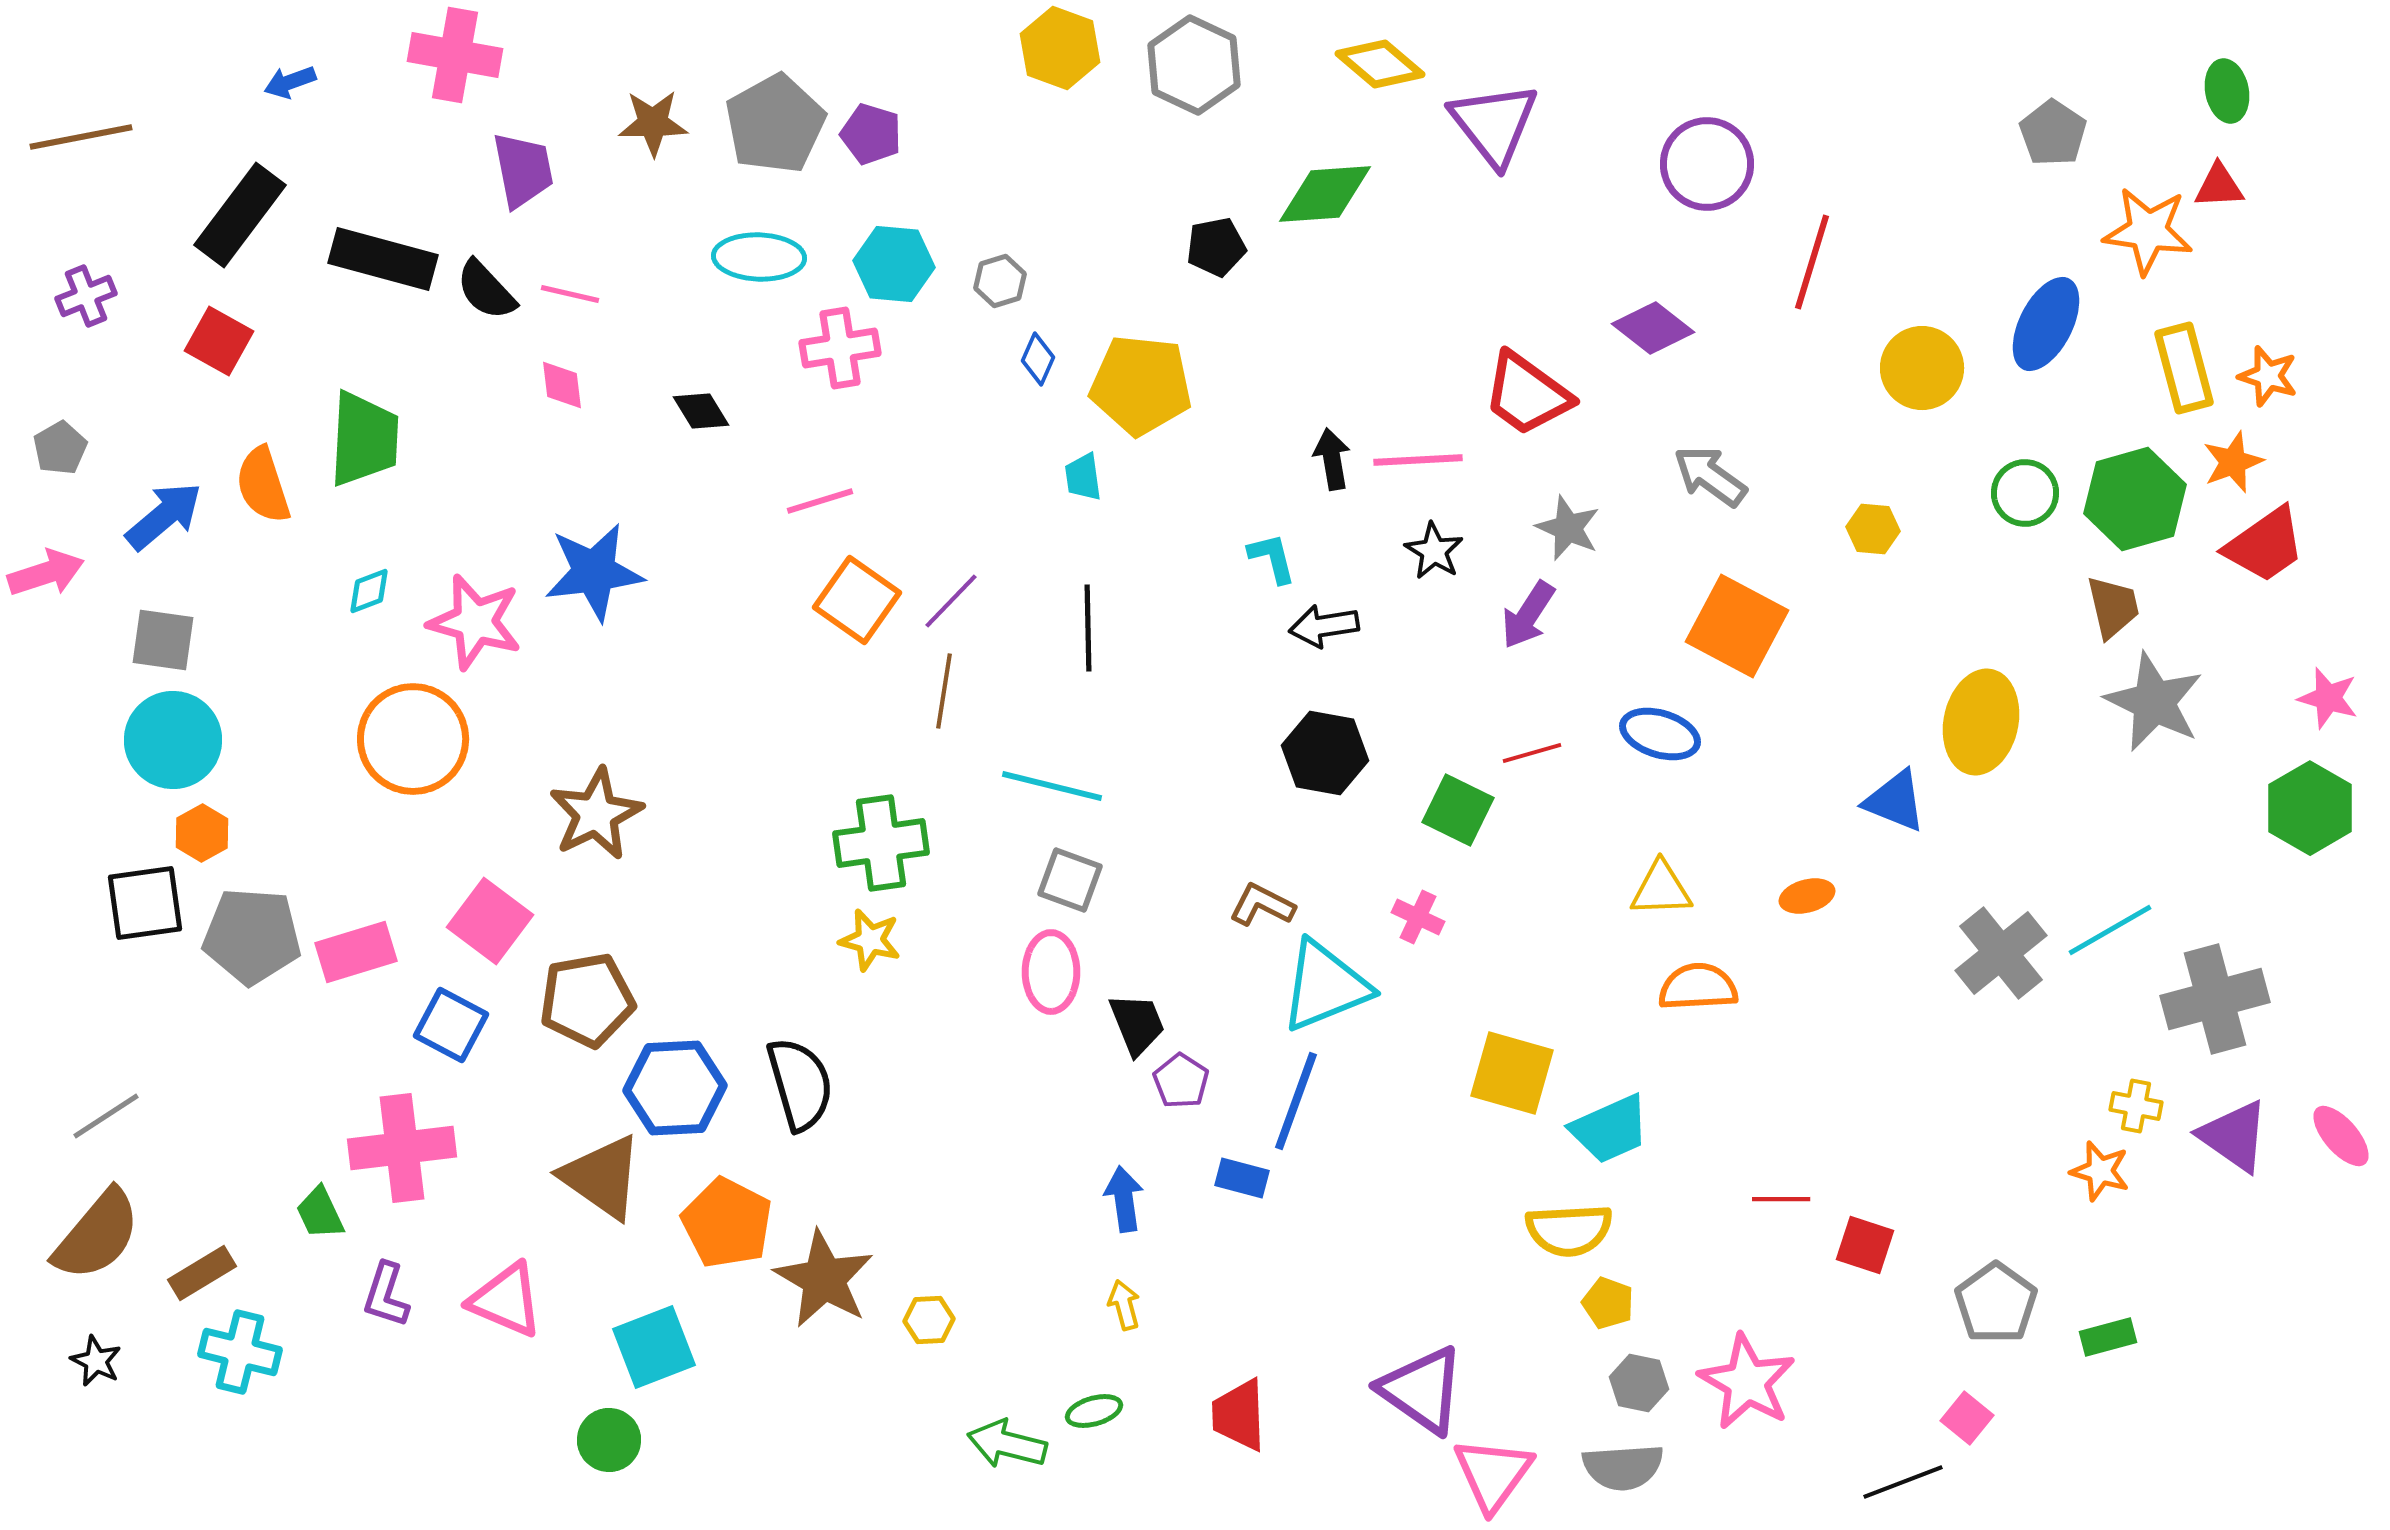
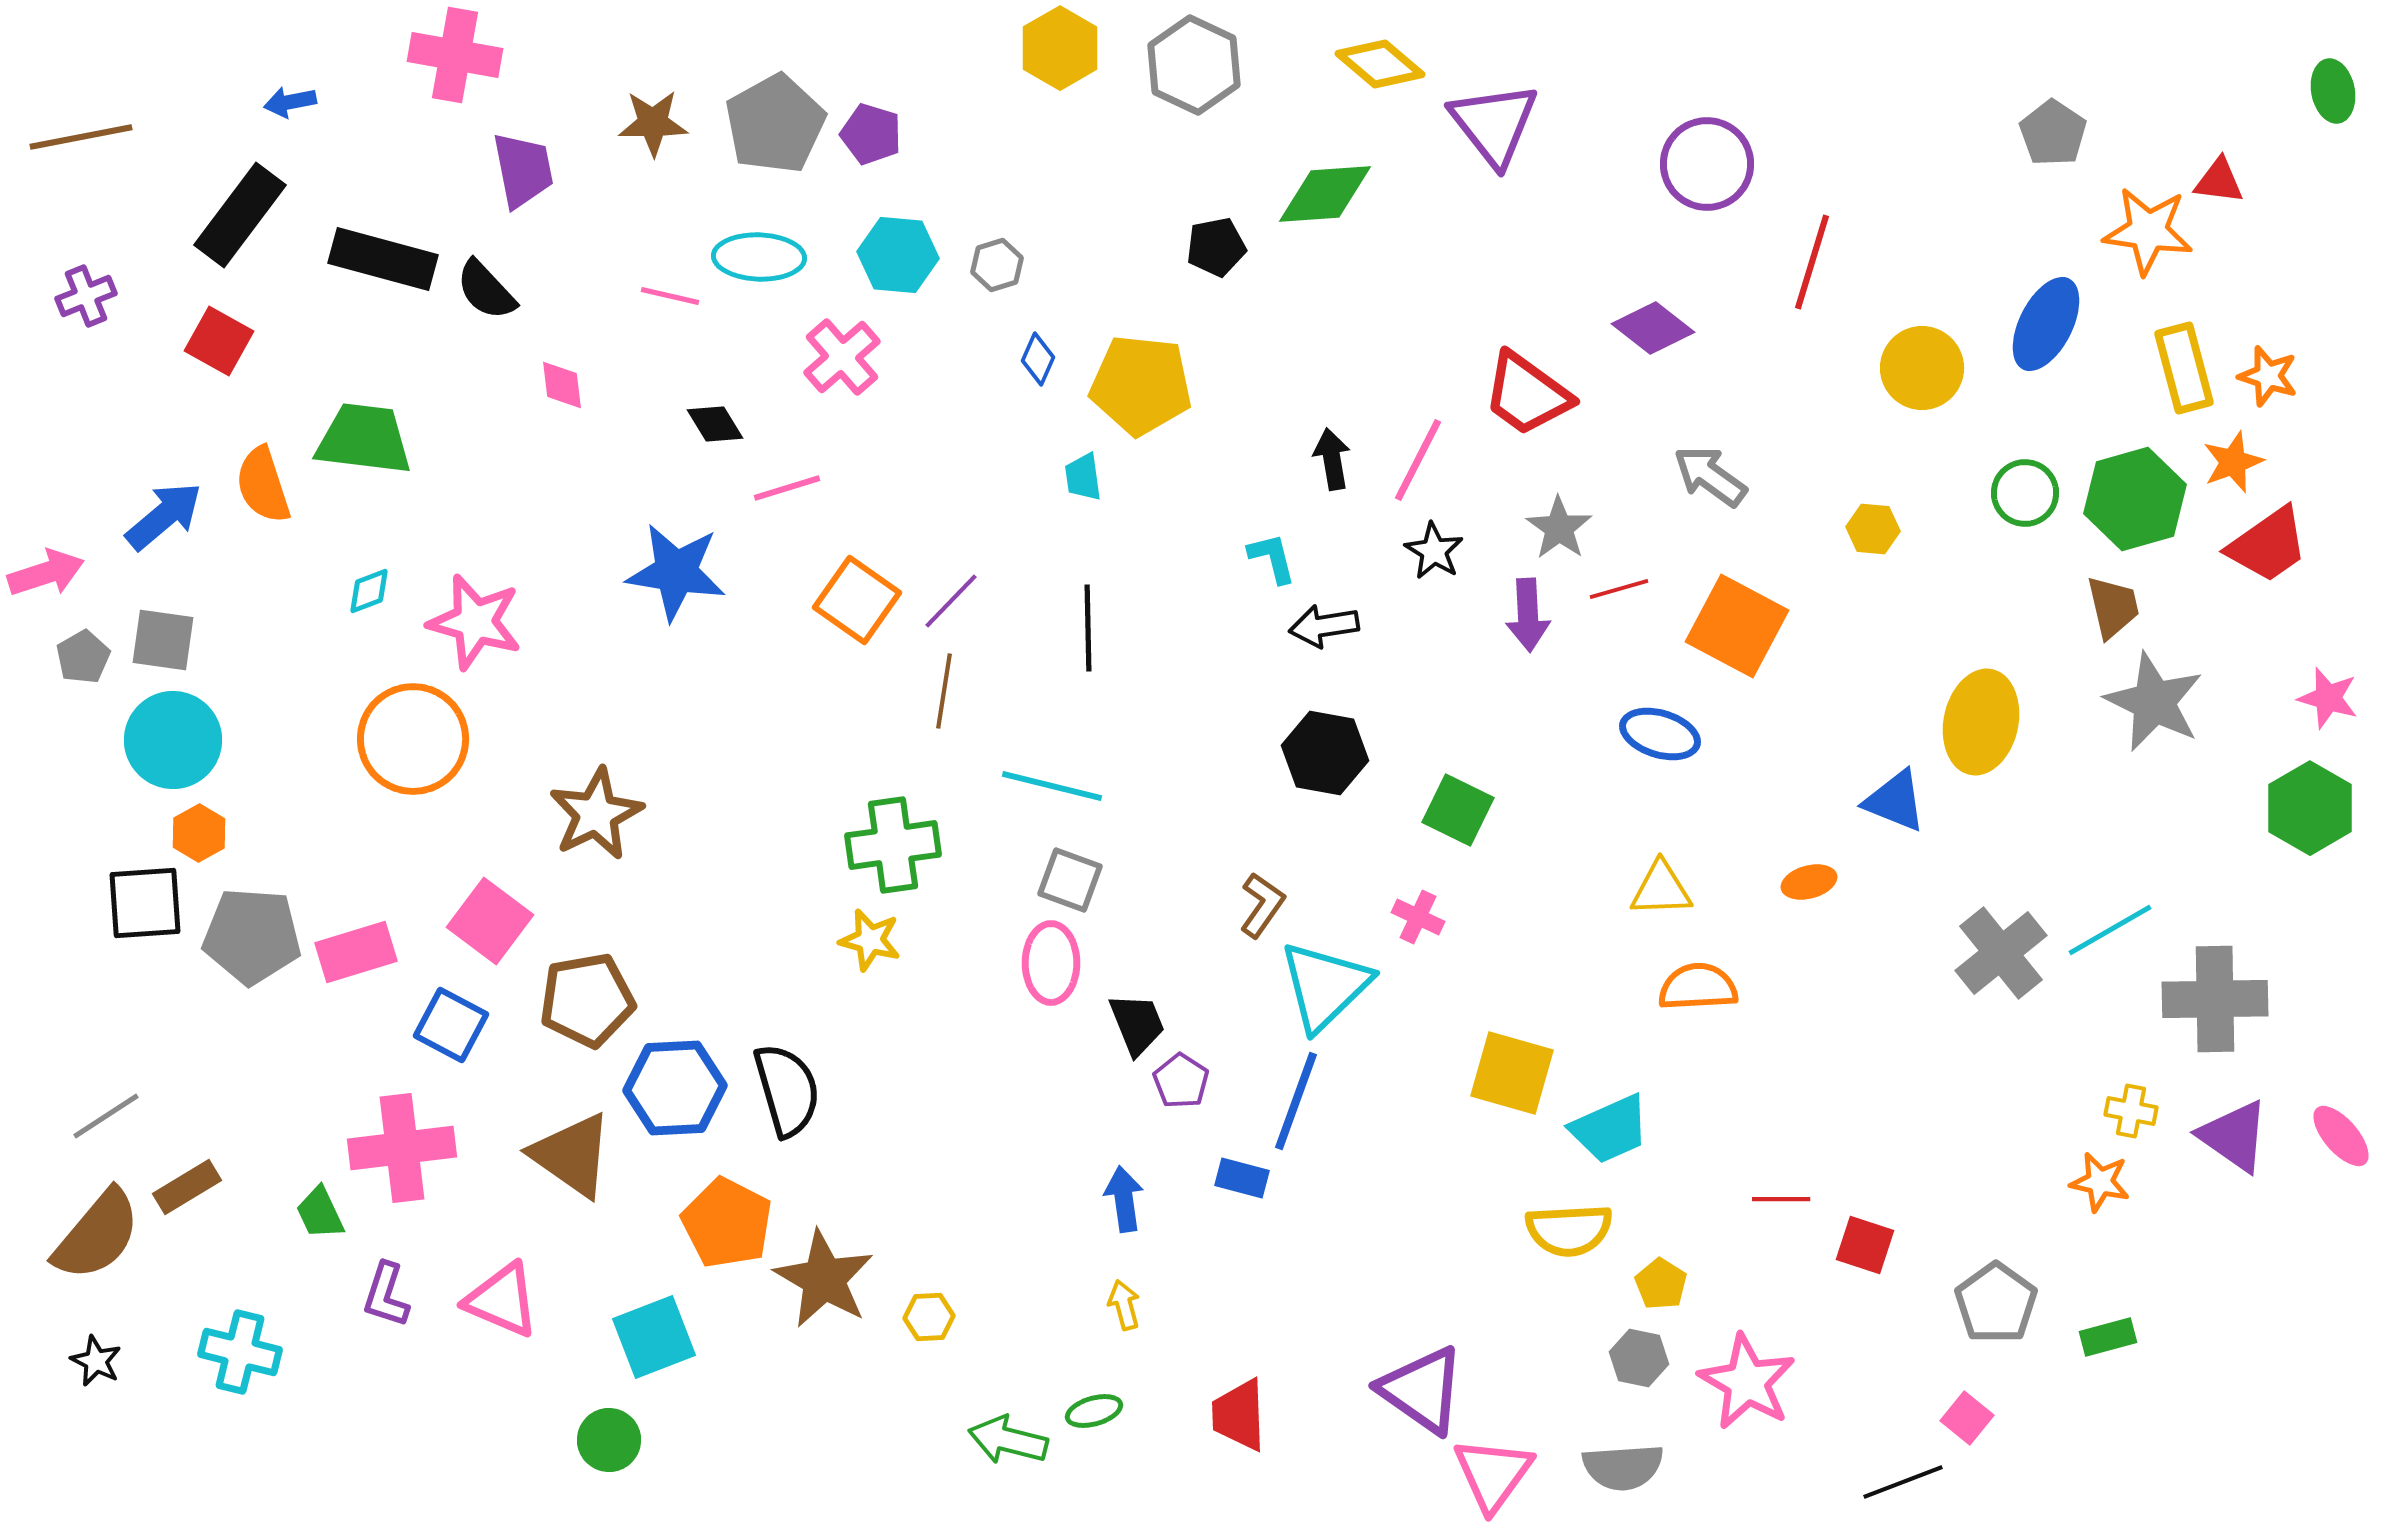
yellow hexagon at (1060, 48): rotated 10 degrees clockwise
blue arrow at (290, 82): moved 20 px down; rotated 9 degrees clockwise
green ellipse at (2227, 91): moved 106 px right
red triangle at (2219, 186): moved 5 px up; rotated 10 degrees clockwise
cyan hexagon at (894, 264): moved 4 px right, 9 px up
gray hexagon at (1000, 281): moved 3 px left, 16 px up
pink line at (570, 294): moved 100 px right, 2 px down
pink cross at (840, 348): moved 2 px right, 9 px down; rotated 32 degrees counterclockwise
black diamond at (701, 411): moved 14 px right, 13 px down
green trapezoid at (364, 439): rotated 86 degrees counterclockwise
gray pentagon at (60, 448): moved 23 px right, 209 px down
pink line at (1418, 460): rotated 60 degrees counterclockwise
pink line at (820, 501): moved 33 px left, 13 px up
gray star at (1568, 528): moved 9 px left; rotated 12 degrees clockwise
red trapezoid at (2265, 545): moved 3 px right
blue star at (594, 572): moved 82 px right; rotated 16 degrees clockwise
purple arrow at (1528, 615): rotated 36 degrees counterclockwise
red line at (1532, 753): moved 87 px right, 164 px up
orange hexagon at (202, 833): moved 3 px left
green cross at (881, 843): moved 12 px right, 2 px down
orange ellipse at (1807, 896): moved 2 px right, 14 px up
black square at (145, 903): rotated 4 degrees clockwise
brown L-shape at (1262, 905): rotated 98 degrees clockwise
pink ellipse at (1051, 972): moved 9 px up
cyan triangle at (1325, 986): rotated 22 degrees counterclockwise
gray cross at (2215, 999): rotated 14 degrees clockwise
black semicircle at (800, 1084): moved 13 px left, 6 px down
yellow cross at (2136, 1106): moved 5 px left, 5 px down
orange star at (2100, 1171): moved 11 px down; rotated 4 degrees counterclockwise
brown triangle at (602, 1177): moved 30 px left, 22 px up
brown rectangle at (202, 1273): moved 15 px left, 86 px up
pink triangle at (506, 1300): moved 4 px left
yellow pentagon at (1608, 1303): moved 53 px right, 19 px up; rotated 12 degrees clockwise
yellow hexagon at (929, 1320): moved 3 px up
cyan square at (654, 1347): moved 10 px up
gray hexagon at (1639, 1383): moved 25 px up
green arrow at (1007, 1444): moved 1 px right, 4 px up
